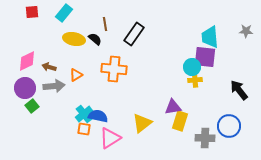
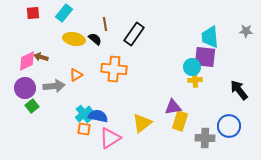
red square: moved 1 px right, 1 px down
brown arrow: moved 8 px left, 10 px up
